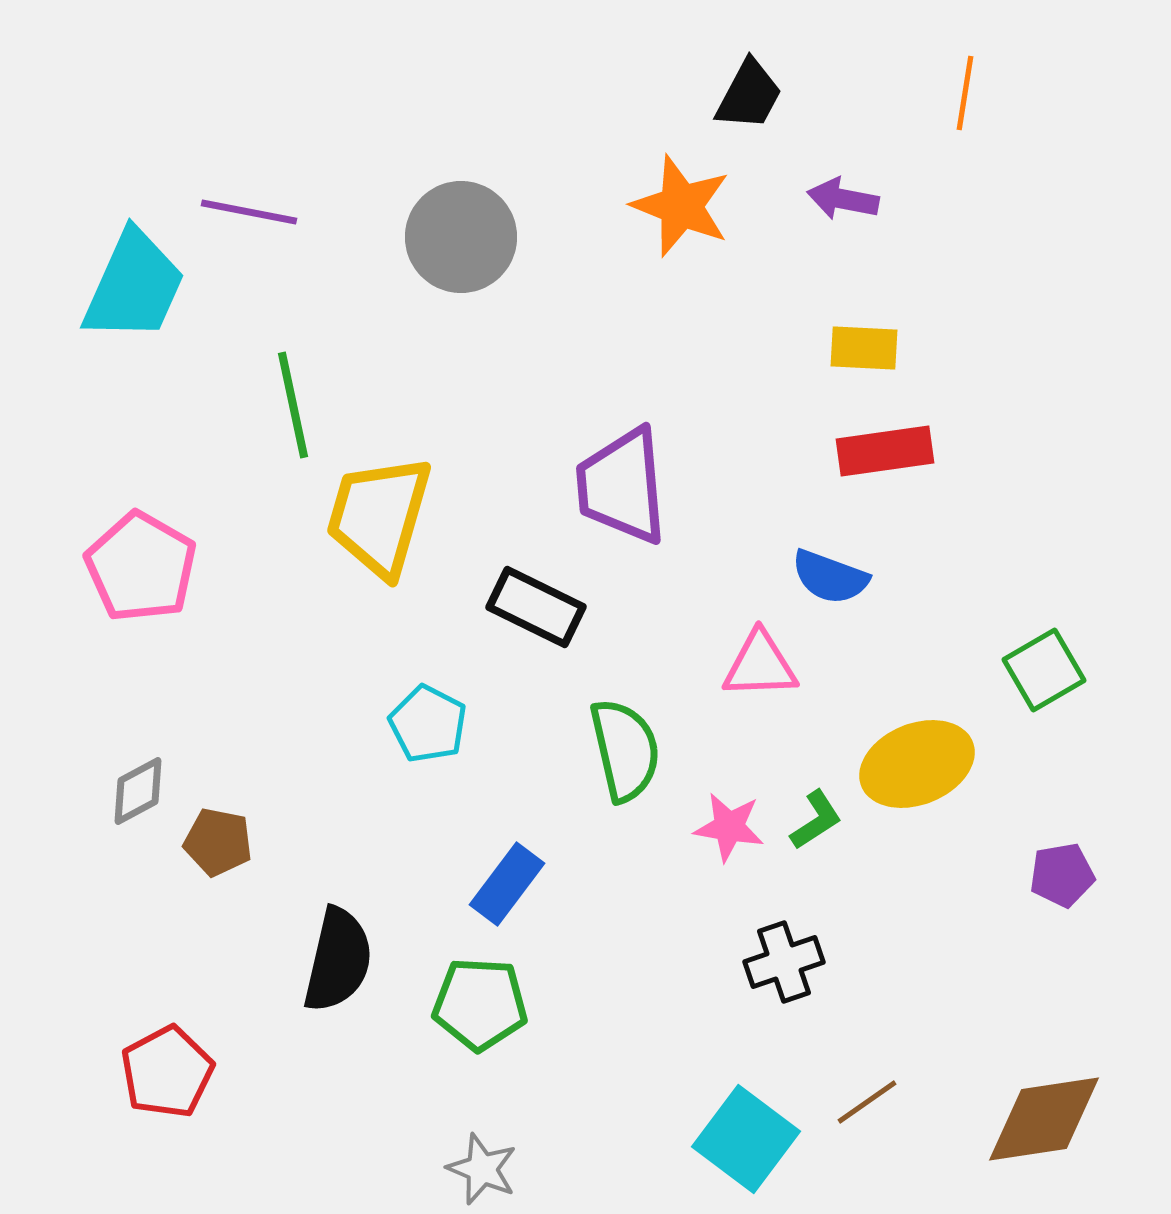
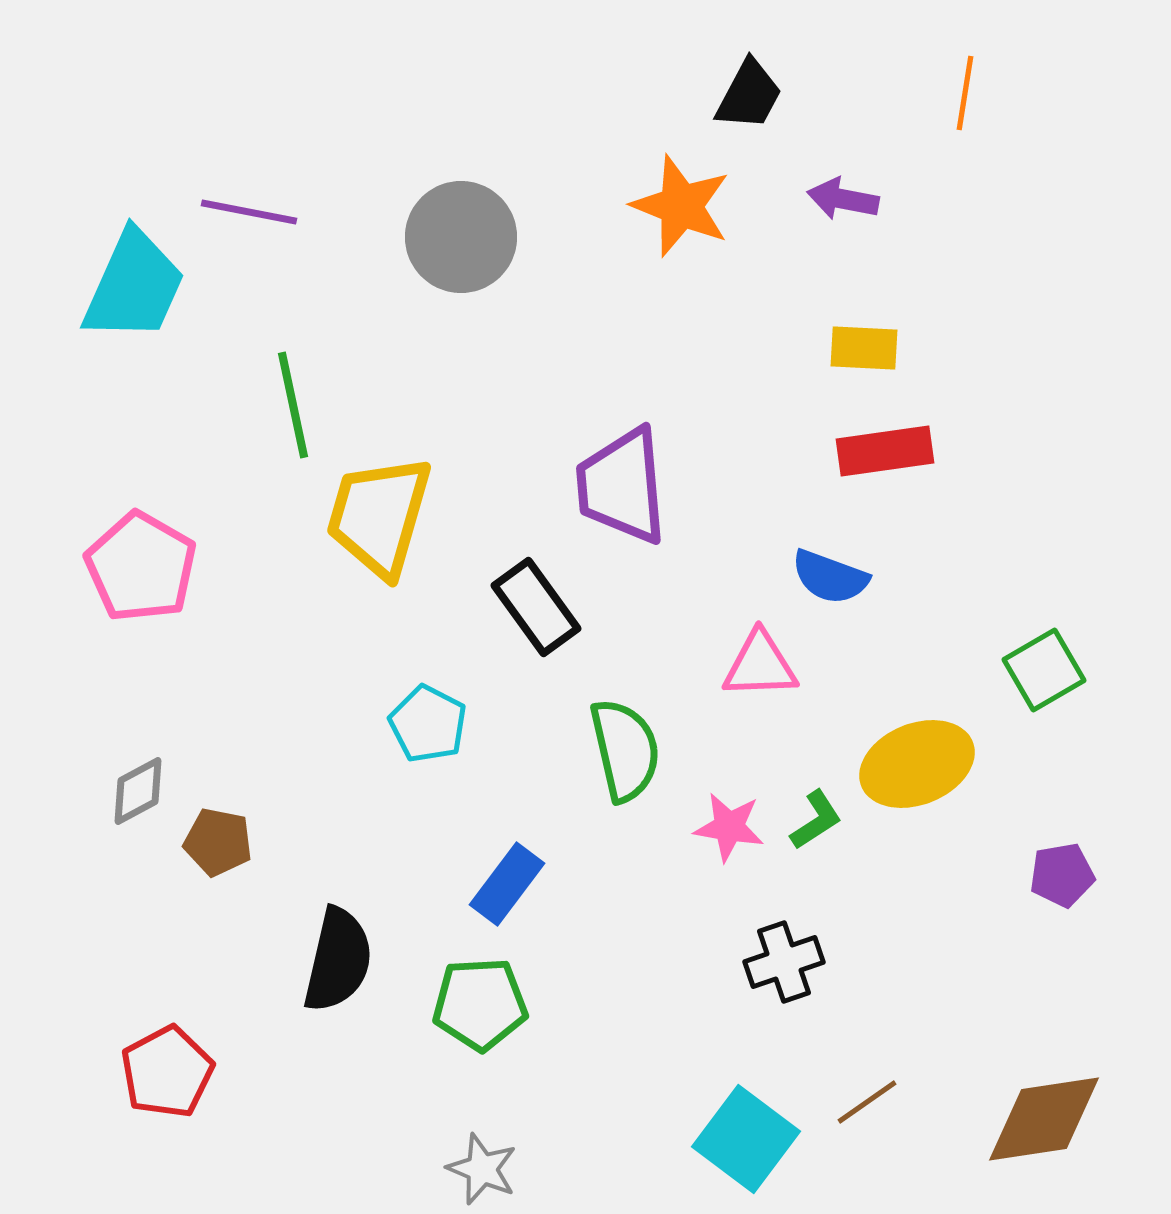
black rectangle: rotated 28 degrees clockwise
green pentagon: rotated 6 degrees counterclockwise
